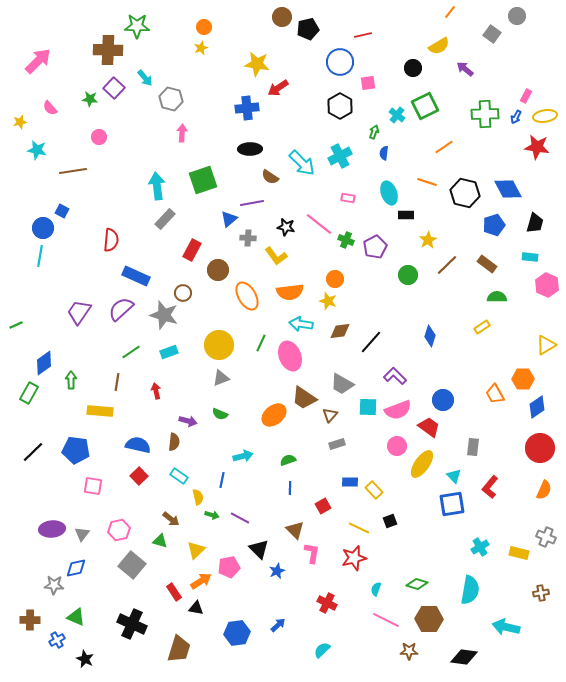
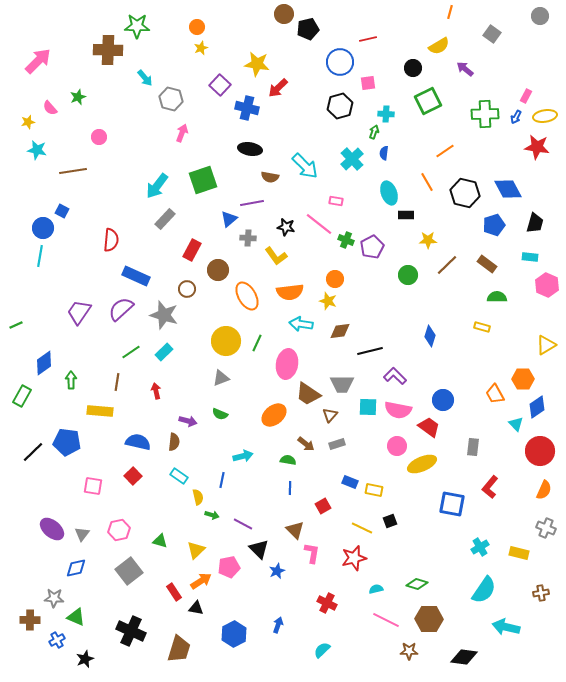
orange line at (450, 12): rotated 24 degrees counterclockwise
gray circle at (517, 16): moved 23 px right
brown circle at (282, 17): moved 2 px right, 3 px up
orange circle at (204, 27): moved 7 px left
red line at (363, 35): moved 5 px right, 4 px down
purple square at (114, 88): moved 106 px right, 3 px up
red arrow at (278, 88): rotated 10 degrees counterclockwise
green star at (90, 99): moved 12 px left, 2 px up; rotated 28 degrees counterclockwise
black hexagon at (340, 106): rotated 15 degrees clockwise
green square at (425, 106): moved 3 px right, 5 px up
blue cross at (247, 108): rotated 20 degrees clockwise
cyan cross at (397, 115): moved 11 px left, 1 px up; rotated 35 degrees counterclockwise
yellow star at (20, 122): moved 8 px right
pink arrow at (182, 133): rotated 18 degrees clockwise
orange line at (444, 147): moved 1 px right, 4 px down
black ellipse at (250, 149): rotated 10 degrees clockwise
cyan cross at (340, 156): moved 12 px right, 3 px down; rotated 15 degrees counterclockwise
cyan arrow at (302, 163): moved 3 px right, 3 px down
brown semicircle at (270, 177): rotated 24 degrees counterclockwise
orange line at (427, 182): rotated 42 degrees clockwise
cyan arrow at (157, 186): rotated 136 degrees counterclockwise
pink rectangle at (348, 198): moved 12 px left, 3 px down
yellow star at (428, 240): rotated 30 degrees clockwise
purple pentagon at (375, 247): moved 3 px left
brown circle at (183, 293): moved 4 px right, 4 px up
yellow rectangle at (482, 327): rotated 49 degrees clockwise
black line at (371, 342): moved 1 px left, 9 px down; rotated 35 degrees clockwise
green line at (261, 343): moved 4 px left
yellow circle at (219, 345): moved 7 px right, 4 px up
cyan rectangle at (169, 352): moved 5 px left; rotated 24 degrees counterclockwise
pink ellipse at (290, 356): moved 3 px left, 8 px down; rotated 32 degrees clockwise
gray trapezoid at (342, 384): rotated 30 degrees counterclockwise
green rectangle at (29, 393): moved 7 px left, 3 px down
brown trapezoid at (304, 398): moved 4 px right, 4 px up
pink semicircle at (398, 410): rotated 32 degrees clockwise
blue semicircle at (138, 445): moved 3 px up
red circle at (540, 448): moved 3 px down
blue pentagon at (76, 450): moved 9 px left, 8 px up
green semicircle at (288, 460): rotated 28 degrees clockwise
yellow ellipse at (422, 464): rotated 32 degrees clockwise
red square at (139, 476): moved 6 px left
cyan triangle at (454, 476): moved 62 px right, 52 px up
blue rectangle at (350, 482): rotated 21 degrees clockwise
yellow rectangle at (374, 490): rotated 36 degrees counterclockwise
blue square at (452, 504): rotated 20 degrees clockwise
purple line at (240, 518): moved 3 px right, 6 px down
brown arrow at (171, 519): moved 135 px right, 75 px up
yellow line at (359, 528): moved 3 px right
purple ellipse at (52, 529): rotated 45 degrees clockwise
gray cross at (546, 537): moved 9 px up
gray square at (132, 565): moved 3 px left, 6 px down; rotated 12 degrees clockwise
gray star at (54, 585): moved 13 px down
cyan semicircle at (376, 589): rotated 56 degrees clockwise
cyan semicircle at (470, 590): moved 14 px right; rotated 24 degrees clockwise
black cross at (132, 624): moved 1 px left, 7 px down
blue arrow at (278, 625): rotated 28 degrees counterclockwise
blue hexagon at (237, 633): moved 3 px left, 1 px down; rotated 20 degrees counterclockwise
black star at (85, 659): rotated 24 degrees clockwise
